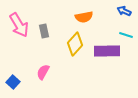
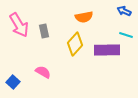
purple rectangle: moved 1 px up
pink semicircle: rotated 91 degrees clockwise
